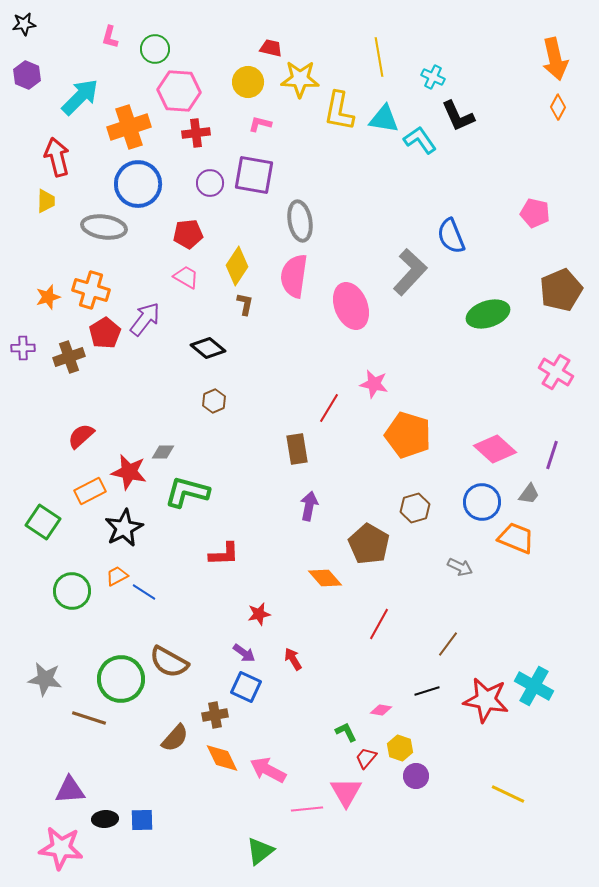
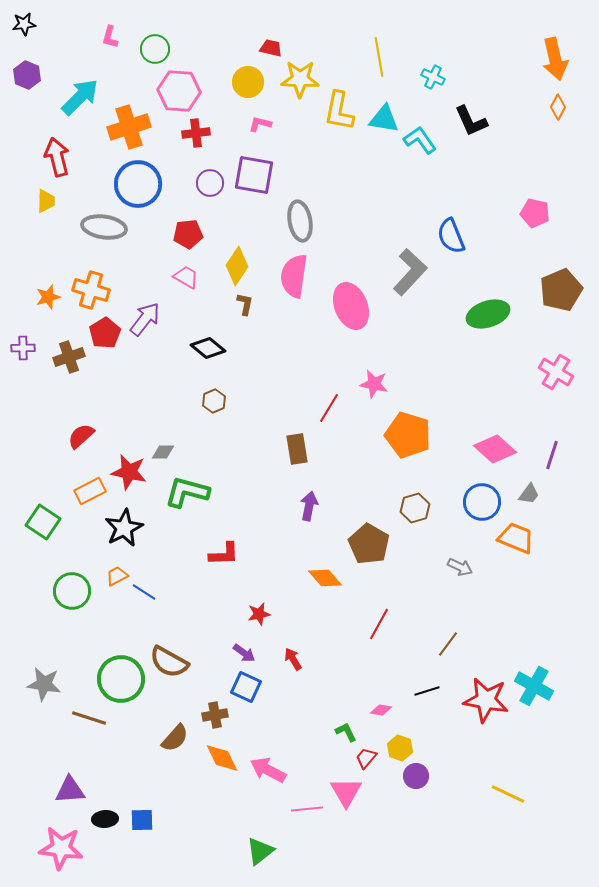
black L-shape at (458, 116): moved 13 px right, 5 px down
gray star at (45, 679): moved 1 px left, 5 px down
